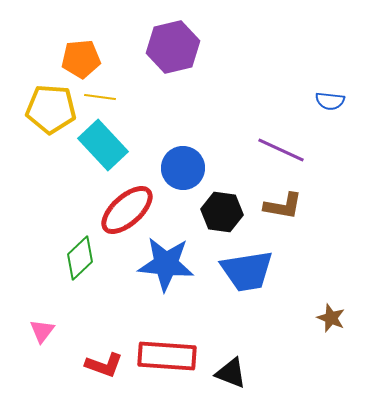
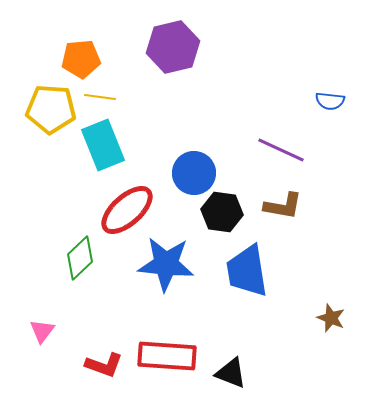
cyan rectangle: rotated 21 degrees clockwise
blue circle: moved 11 px right, 5 px down
blue trapezoid: rotated 90 degrees clockwise
